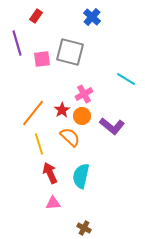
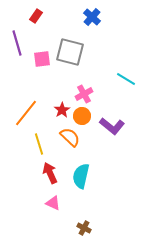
orange line: moved 7 px left
pink triangle: rotated 28 degrees clockwise
